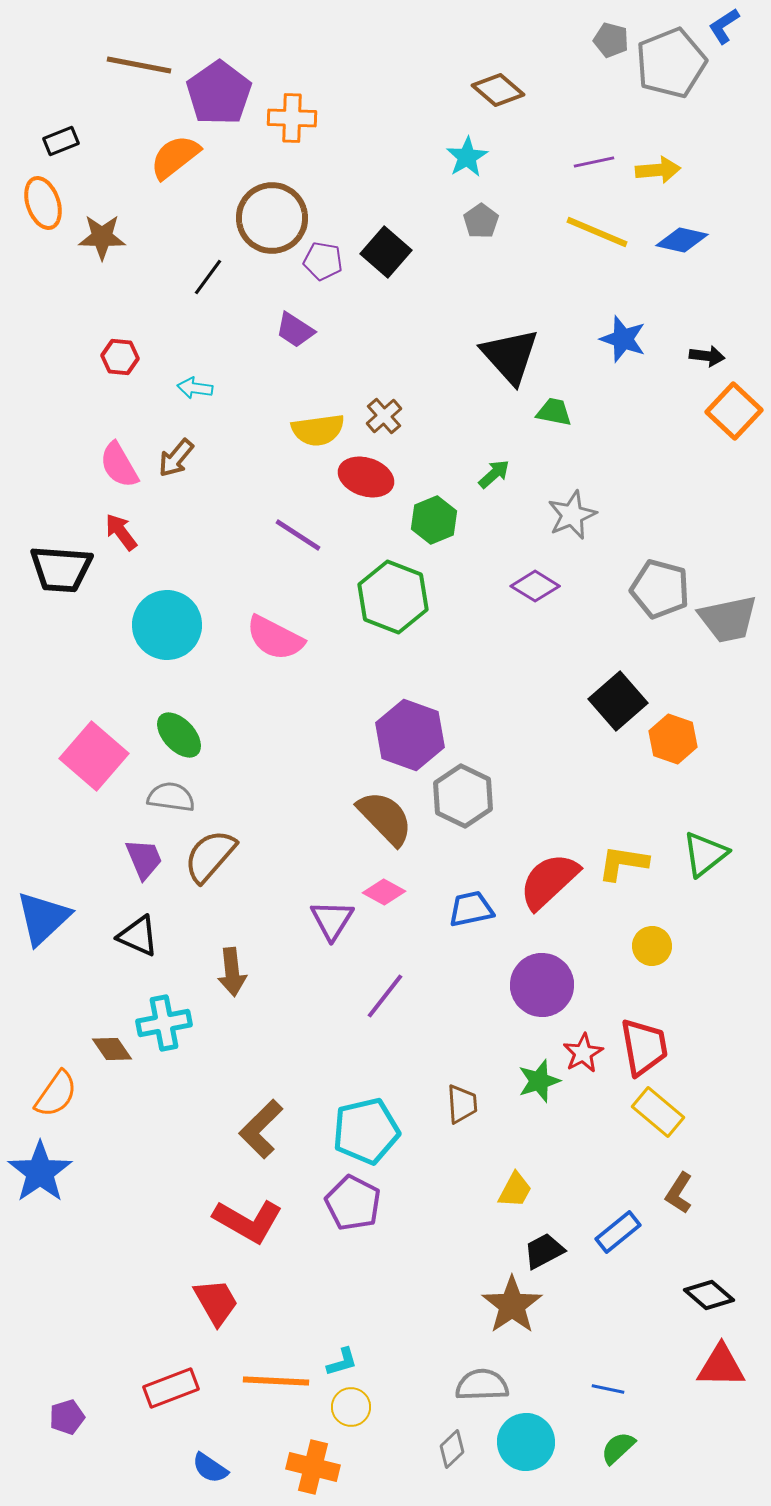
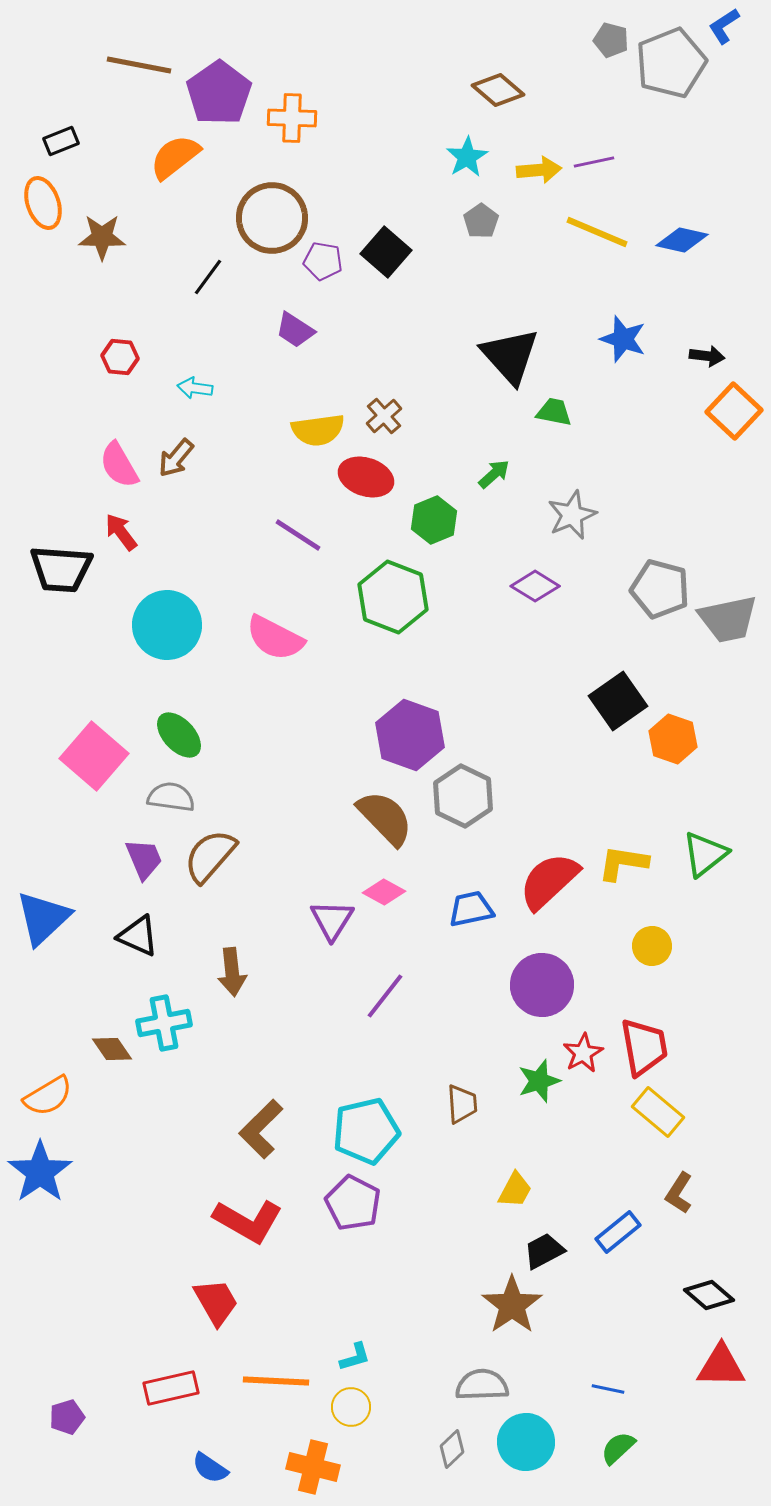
yellow arrow at (658, 170): moved 119 px left
black square at (618, 701): rotated 6 degrees clockwise
orange semicircle at (56, 1094): moved 8 px left, 2 px down; rotated 24 degrees clockwise
cyan L-shape at (342, 1362): moved 13 px right, 5 px up
red rectangle at (171, 1388): rotated 8 degrees clockwise
